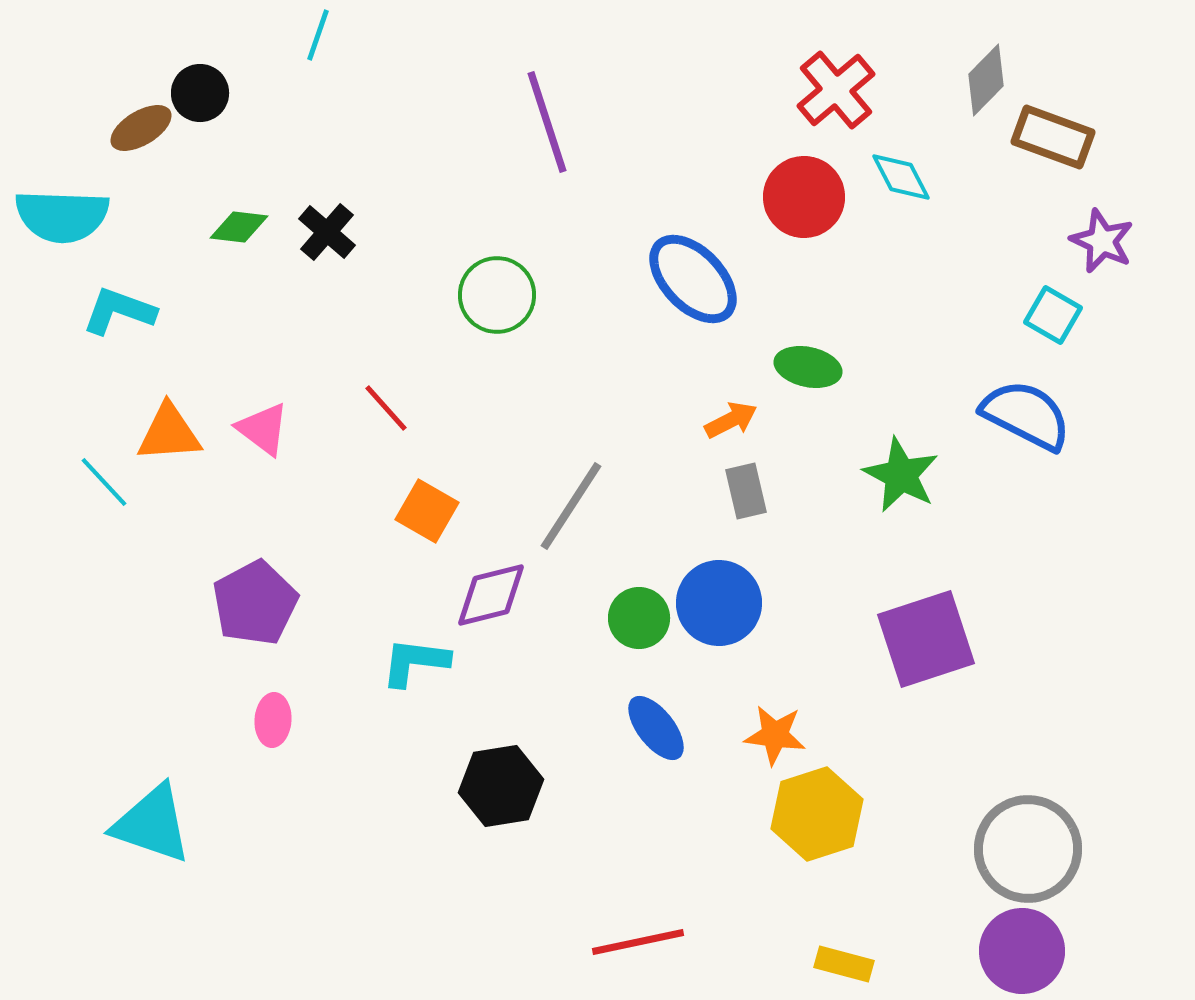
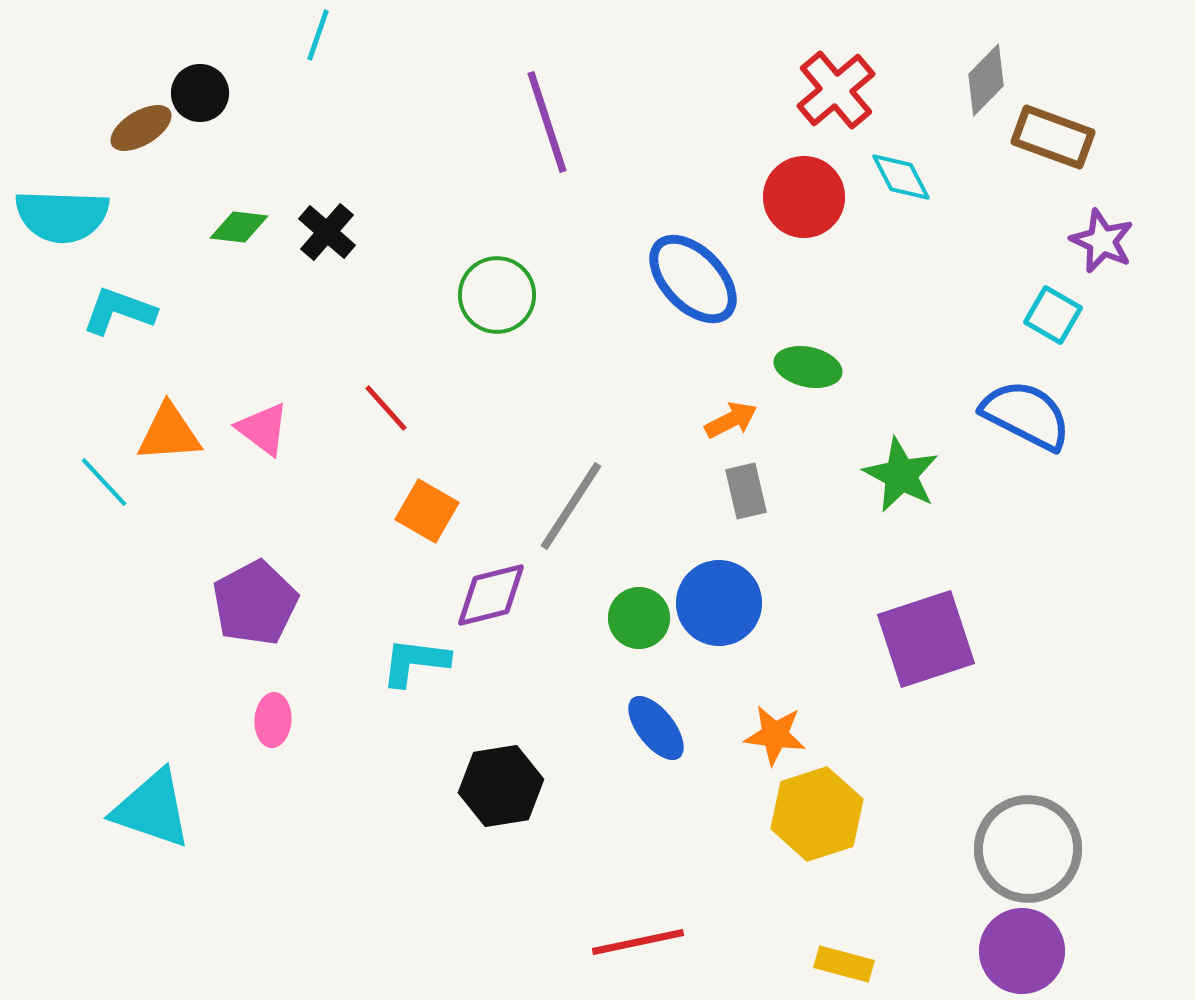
cyan triangle at (152, 824): moved 15 px up
